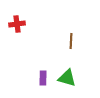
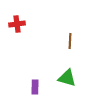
brown line: moved 1 px left
purple rectangle: moved 8 px left, 9 px down
